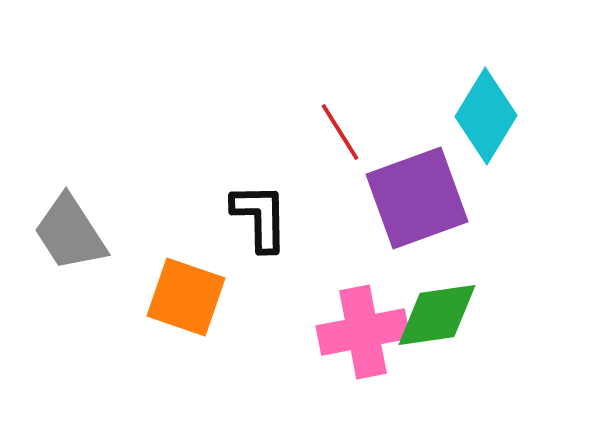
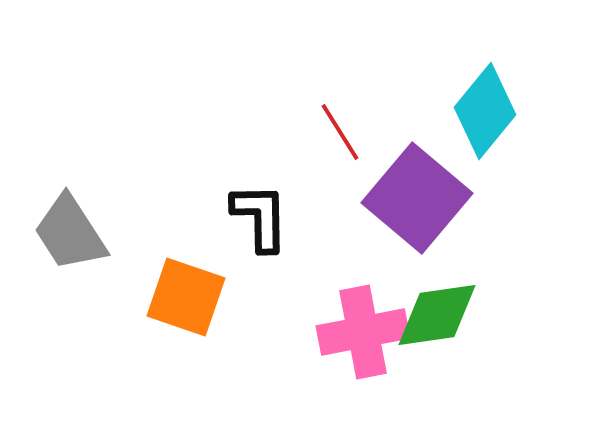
cyan diamond: moved 1 px left, 5 px up; rotated 8 degrees clockwise
purple square: rotated 30 degrees counterclockwise
